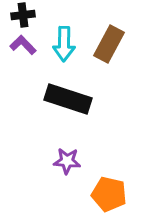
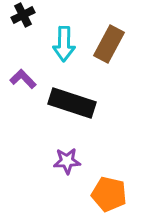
black cross: rotated 20 degrees counterclockwise
purple L-shape: moved 34 px down
black rectangle: moved 4 px right, 4 px down
purple star: rotated 8 degrees counterclockwise
